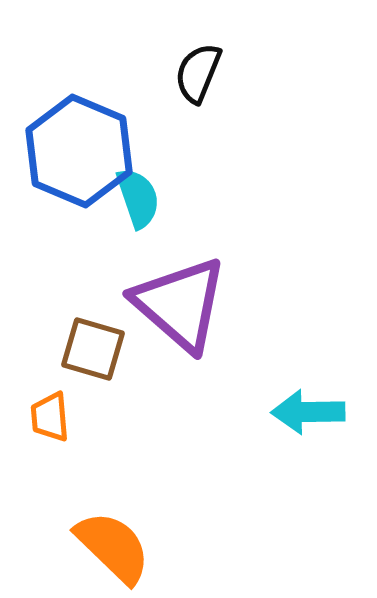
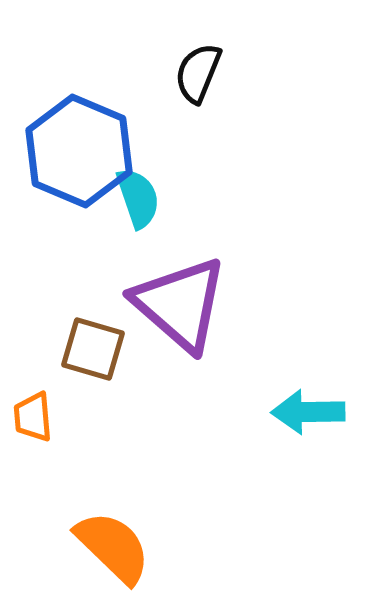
orange trapezoid: moved 17 px left
